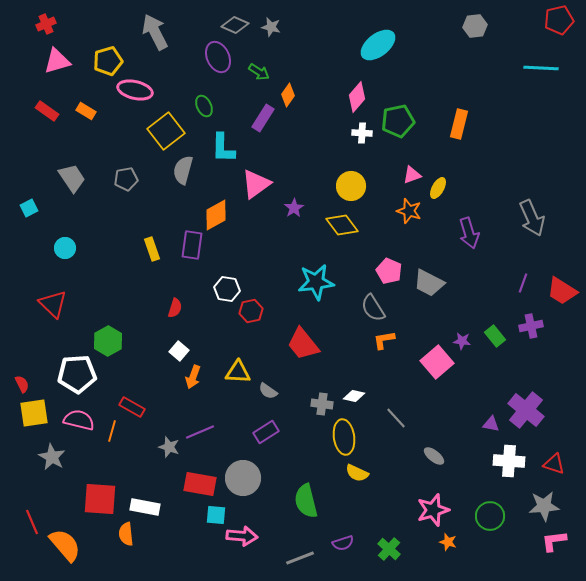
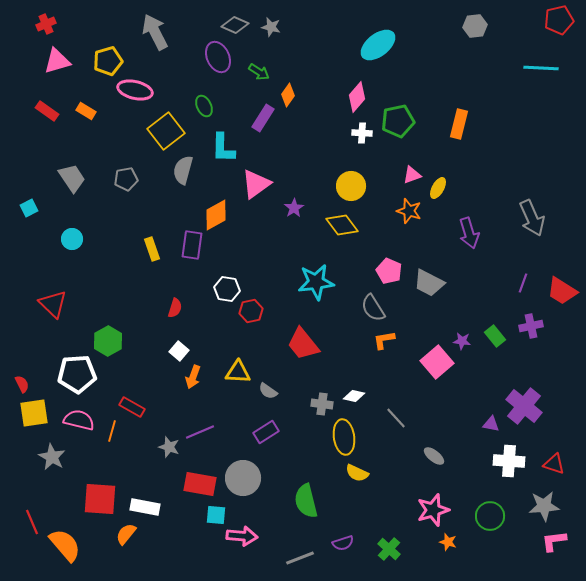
cyan circle at (65, 248): moved 7 px right, 9 px up
purple cross at (526, 410): moved 2 px left, 4 px up
orange semicircle at (126, 534): rotated 45 degrees clockwise
